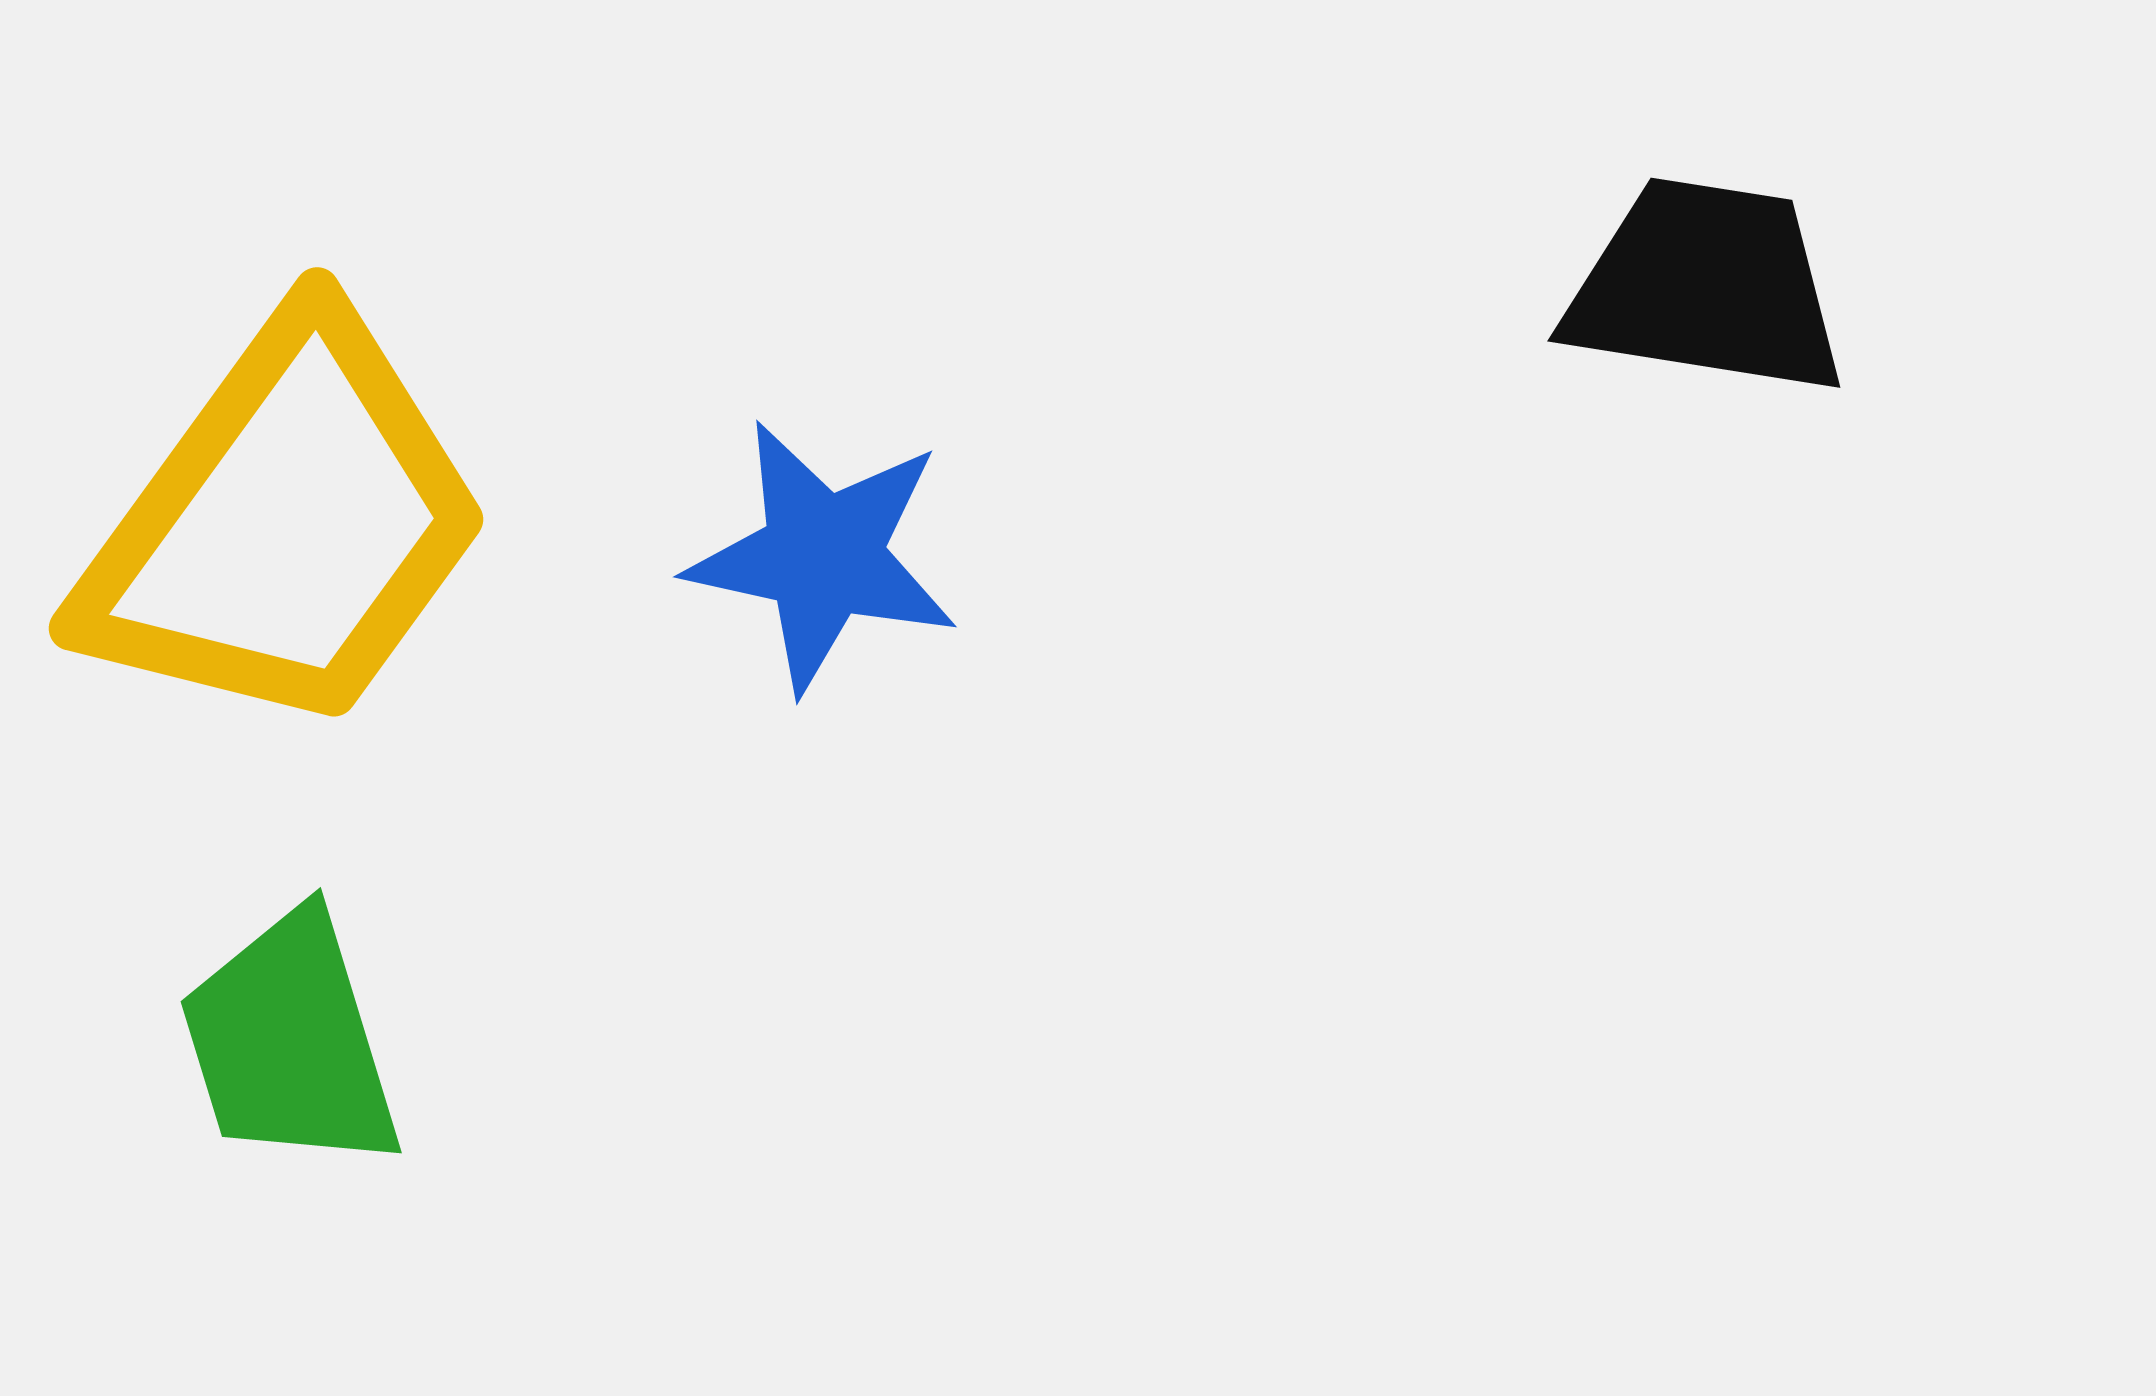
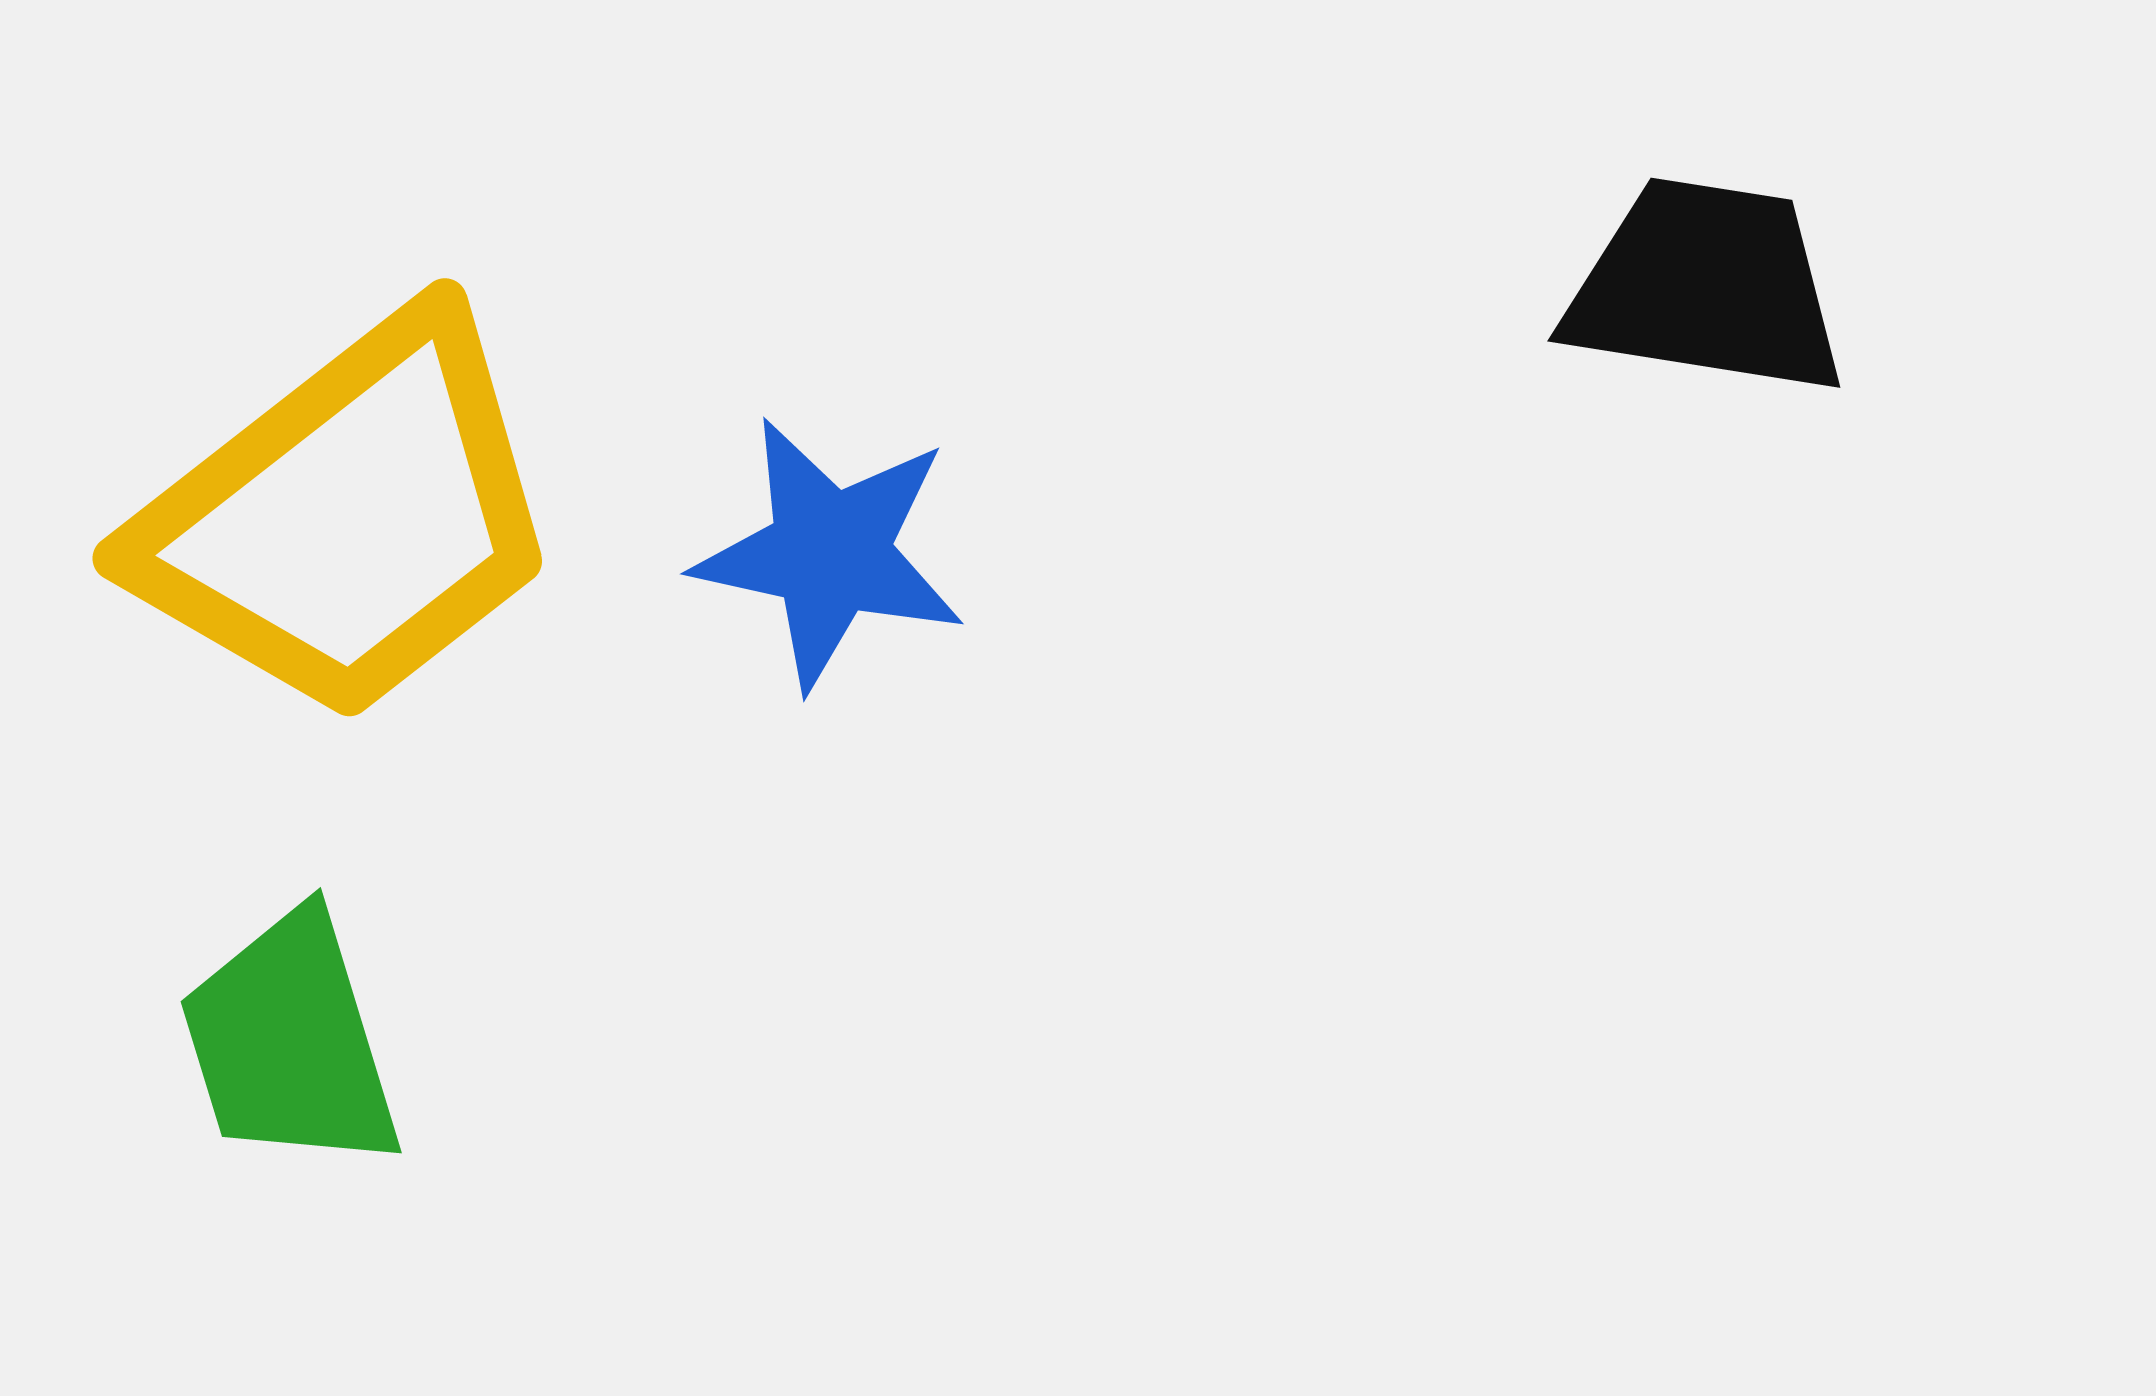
yellow trapezoid: moved 64 px right, 7 px up; rotated 16 degrees clockwise
blue star: moved 7 px right, 3 px up
